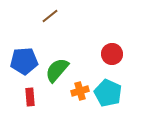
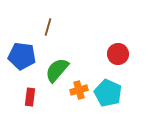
brown line: moved 2 px left, 11 px down; rotated 36 degrees counterclockwise
red circle: moved 6 px right
blue pentagon: moved 2 px left, 5 px up; rotated 12 degrees clockwise
orange cross: moved 1 px left, 1 px up
red rectangle: rotated 12 degrees clockwise
